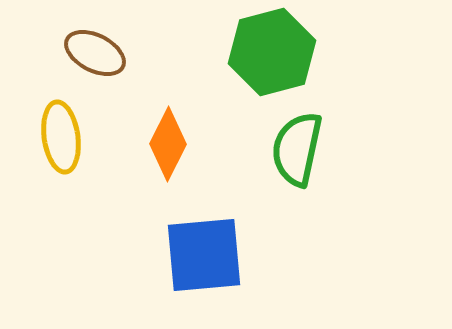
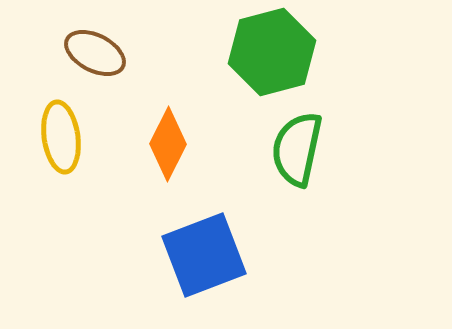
blue square: rotated 16 degrees counterclockwise
